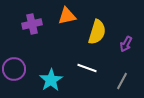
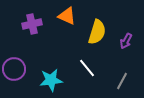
orange triangle: rotated 36 degrees clockwise
purple arrow: moved 3 px up
white line: rotated 30 degrees clockwise
cyan star: rotated 25 degrees clockwise
